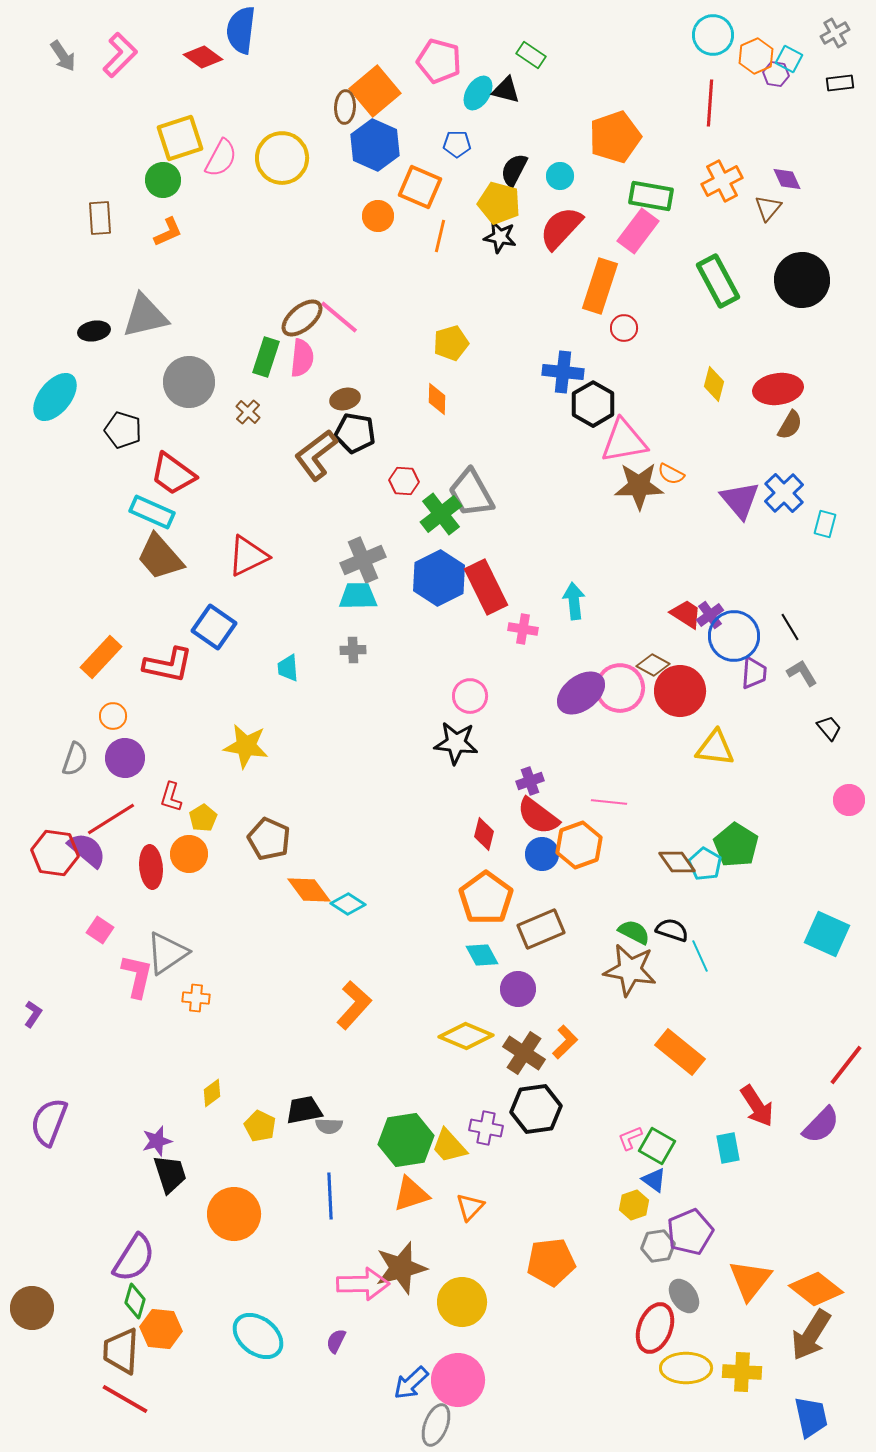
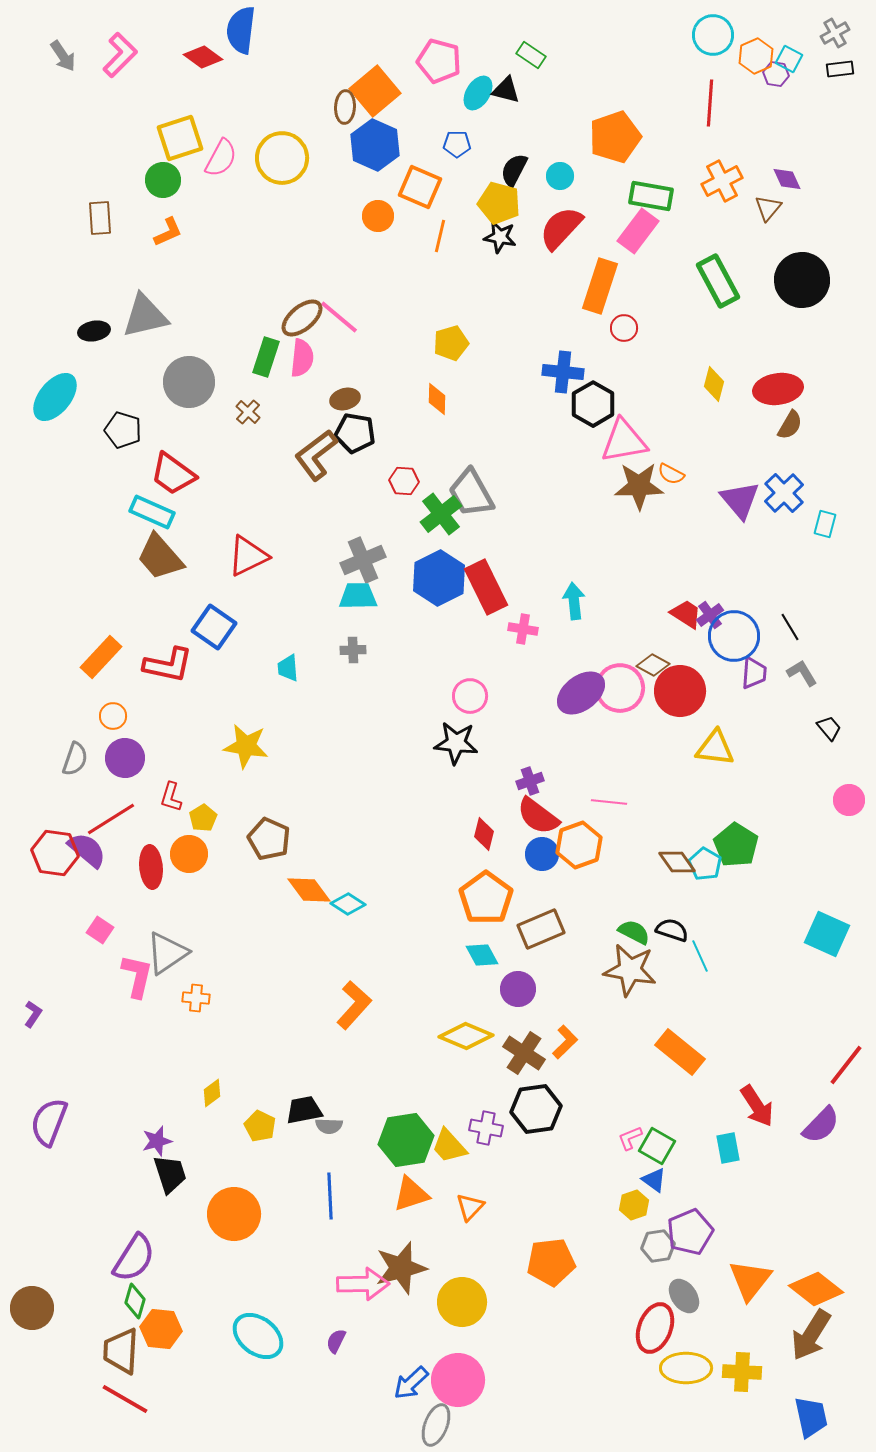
black rectangle at (840, 83): moved 14 px up
